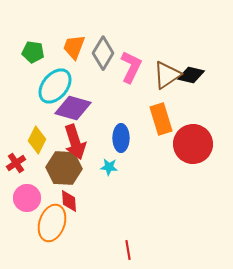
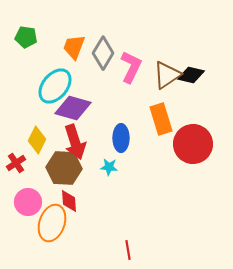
green pentagon: moved 7 px left, 15 px up
pink circle: moved 1 px right, 4 px down
